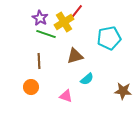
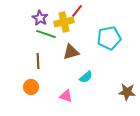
yellow cross: rotated 18 degrees clockwise
brown triangle: moved 4 px left, 4 px up
brown line: moved 1 px left
cyan semicircle: moved 1 px left, 2 px up
brown star: moved 4 px right, 1 px down
